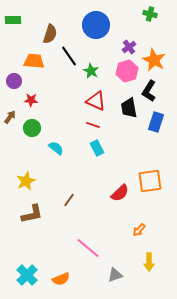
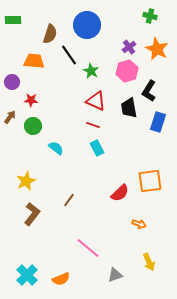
green cross: moved 2 px down
blue circle: moved 9 px left
black line: moved 1 px up
orange star: moved 3 px right, 11 px up
purple circle: moved 2 px left, 1 px down
blue rectangle: moved 2 px right
green circle: moved 1 px right, 2 px up
brown L-shape: rotated 40 degrees counterclockwise
orange arrow: moved 6 px up; rotated 112 degrees counterclockwise
yellow arrow: rotated 24 degrees counterclockwise
